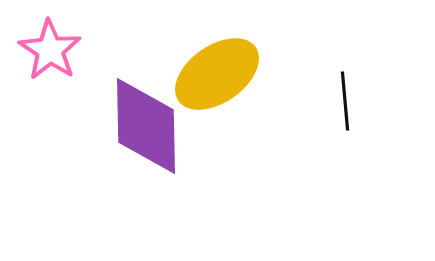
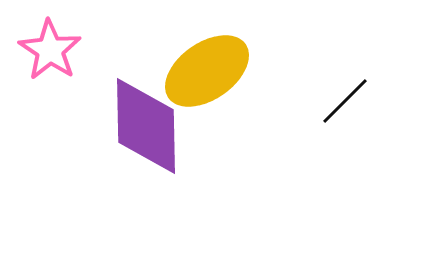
yellow ellipse: moved 10 px left, 3 px up
black line: rotated 50 degrees clockwise
